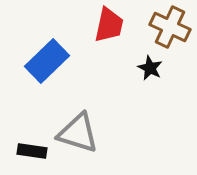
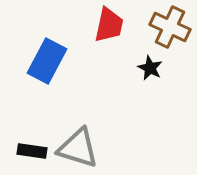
blue rectangle: rotated 18 degrees counterclockwise
gray triangle: moved 15 px down
